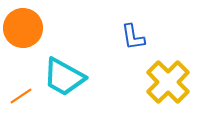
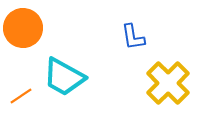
yellow cross: moved 1 px down
